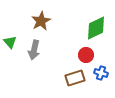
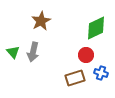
green triangle: moved 3 px right, 10 px down
gray arrow: moved 1 px left, 2 px down
